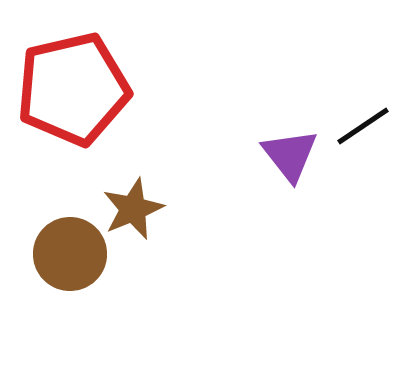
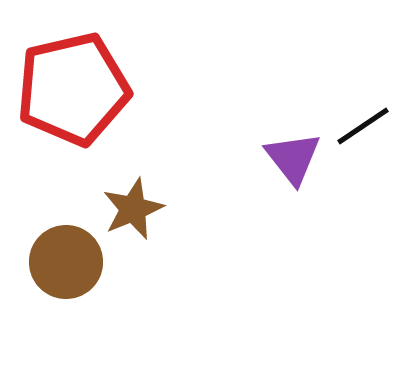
purple triangle: moved 3 px right, 3 px down
brown circle: moved 4 px left, 8 px down
